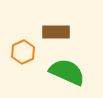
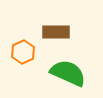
green semicircle: moved 1 px right, 1 px down
